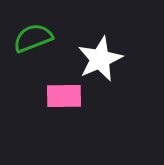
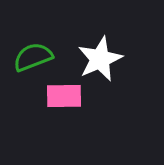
green semicircle: moved 19 px down
